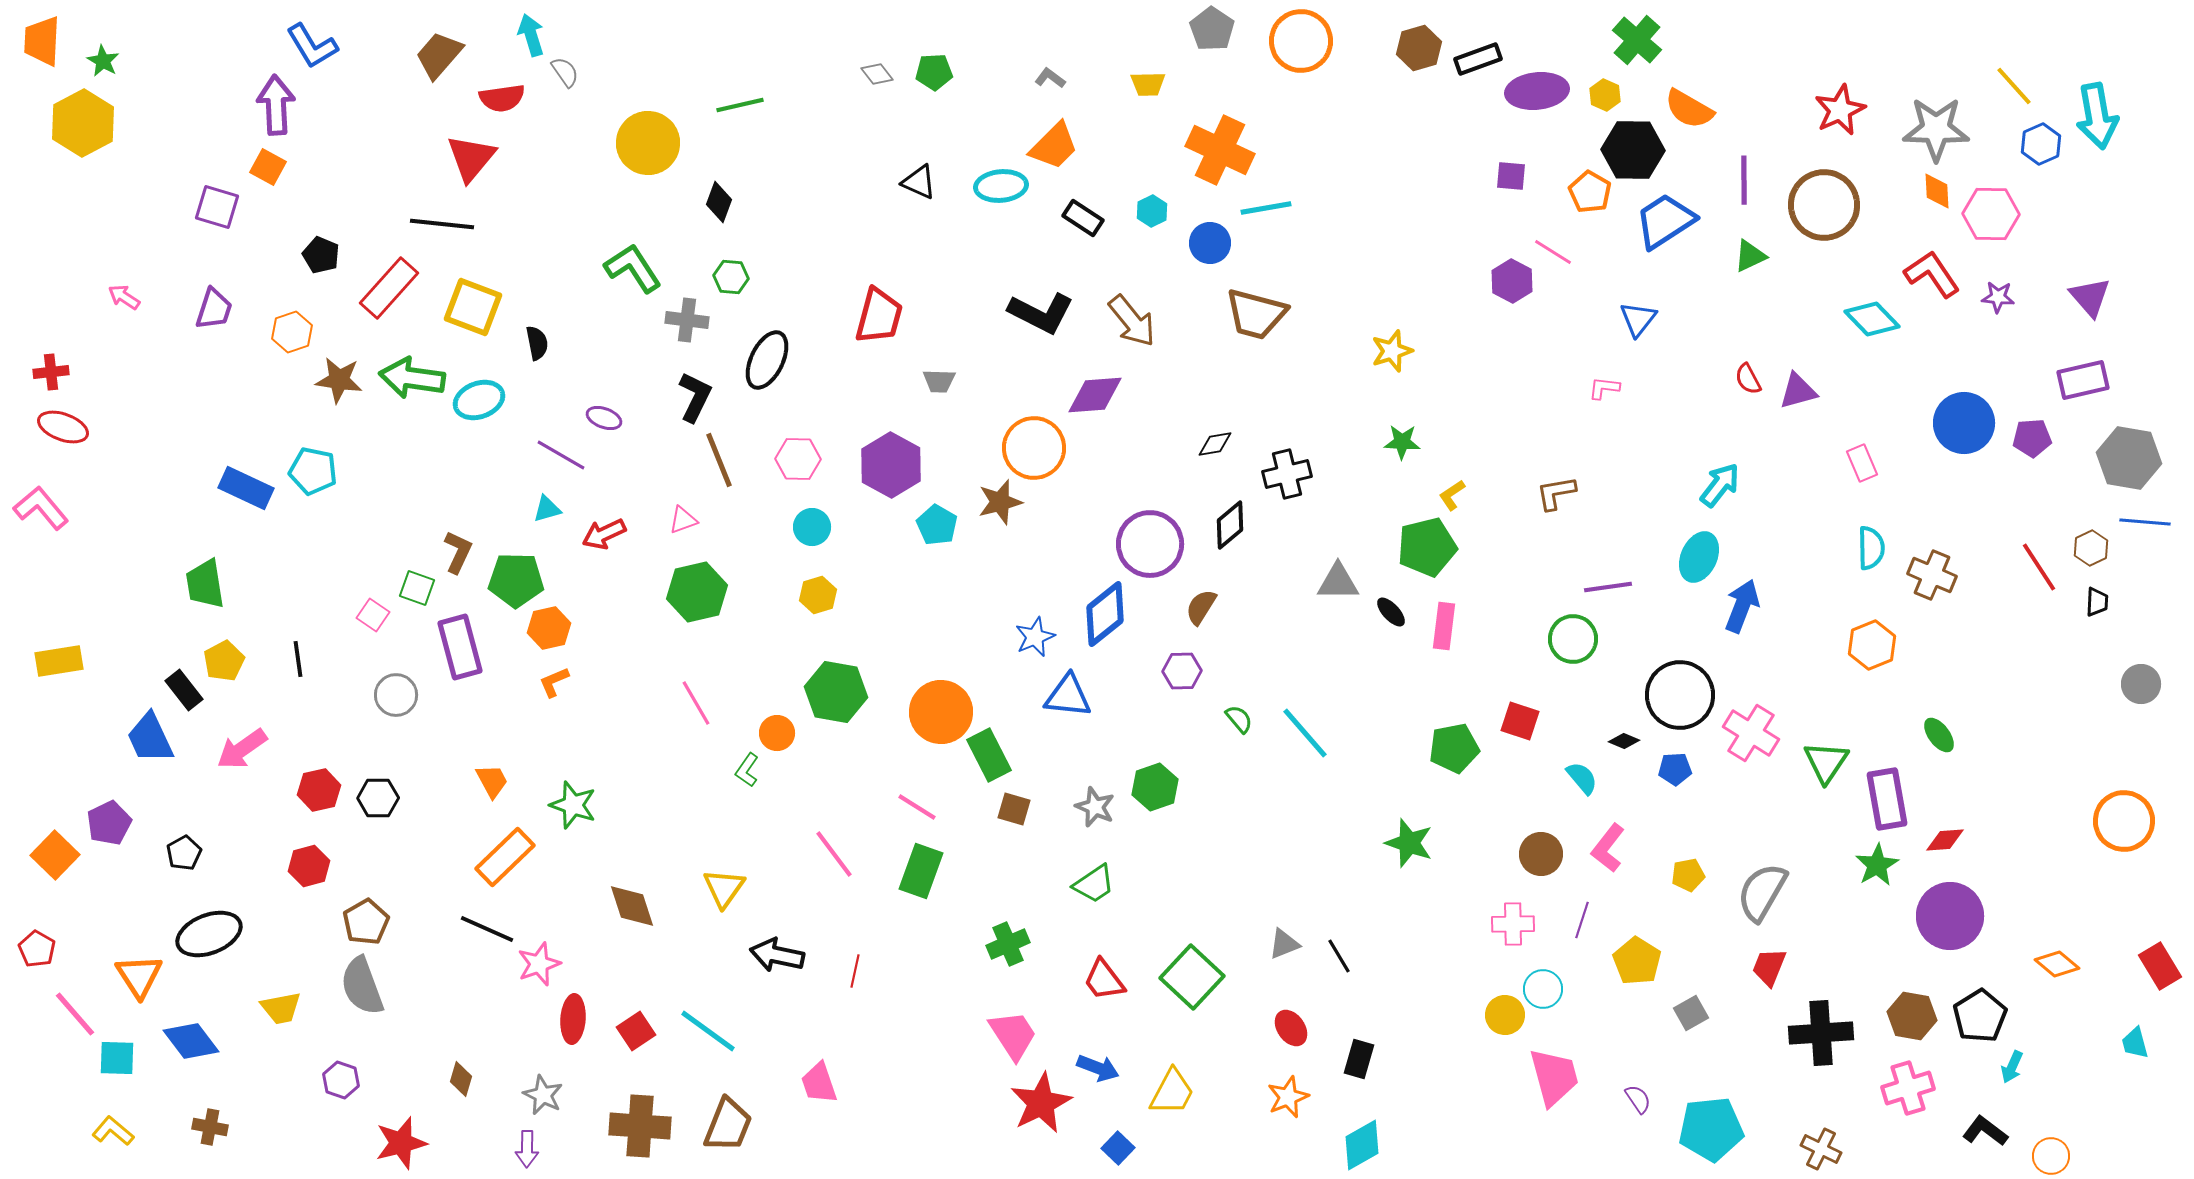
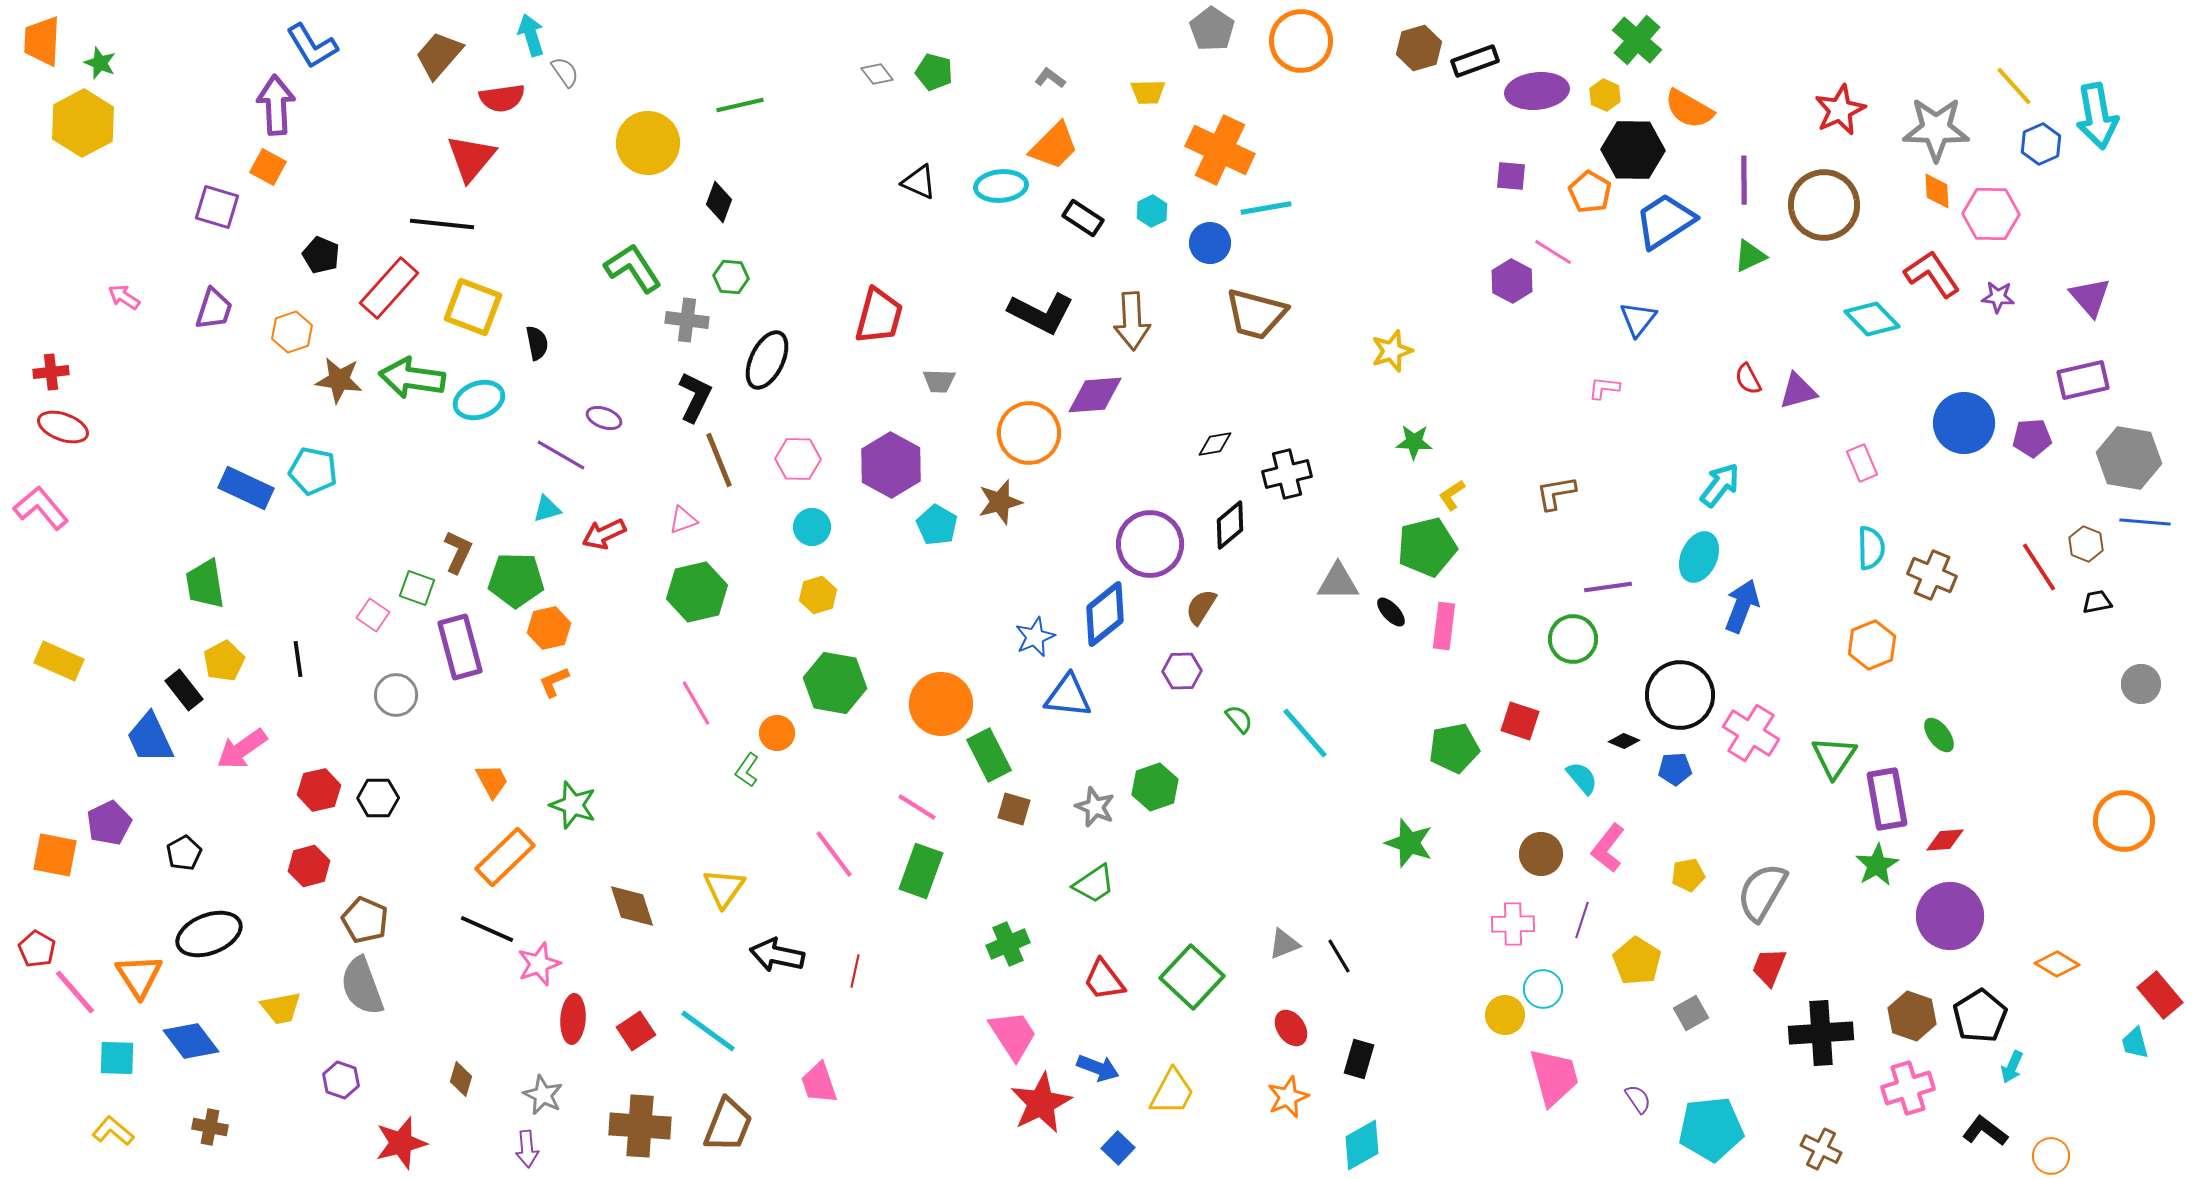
black rectangle at (1478, 59): moved 3 px left, 2 px down
green star at (103, 61): moved 3 px left, 2 px down; rotated 8 degrees counterclockwise
green pentagon at (934, 72): rotated 18 degrees clockwise
yellow trapezoid at (1148, 84): moved 8 px down
brown arrow at (1132, 321): rotated 36 degrees clockwise
green star at (1402, 442): moved 12 px right
orange circle at (1034, 448): moved 5 px left, 15 px up
brown hexagon at (2091, 548): moved 5 px left, 4 px up; rotated 12 degrees counterclockwise
black trapezoid at (2097, 602): rotated 104 degrees counterclockwise
yellow rectangle at (59, 661): rotated 33 degrees clockwise
green hexagon at (836, 692): moved 1 px left, 9 px up
orange circle at (941, 712): moved 8 px up
green triangle at (1826, 762): moved 8 px right, 5 px up
orange square at (55, 855): rotated 33 degrees counterclockwise
brown pentagon at (366, 922): moved 1 px left, 2 px up; rotated 18 degrees counterclockwise
orange diamond at (2057, 964): rotated 9 degrees counterclockwise
red rectangle at (2160, 966): moved 29 px down; rotated 9 degrees counterclockwise
pink line at (75, 1014): moved 22 px up
brown hexagon at (1912, 1016): rotated 9 degrees clockwise
purple arrow at (527, 1149): rotated 6 degrees counterclockwise
